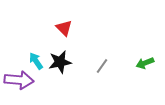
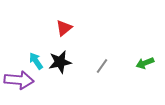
red triangle: rotated 36 degrees clockwise
